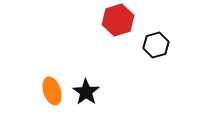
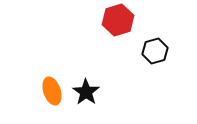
black hexagon: moved 1 px left, 6 px down
